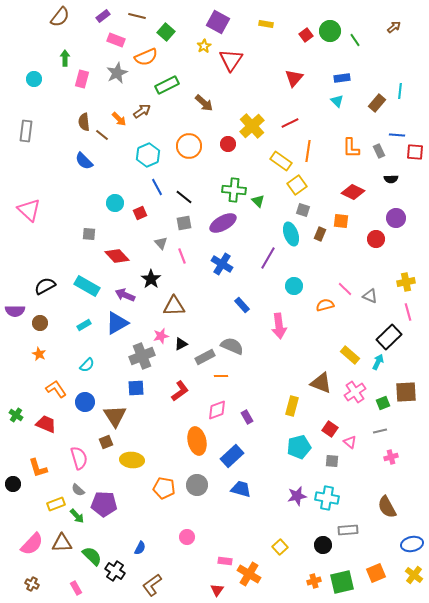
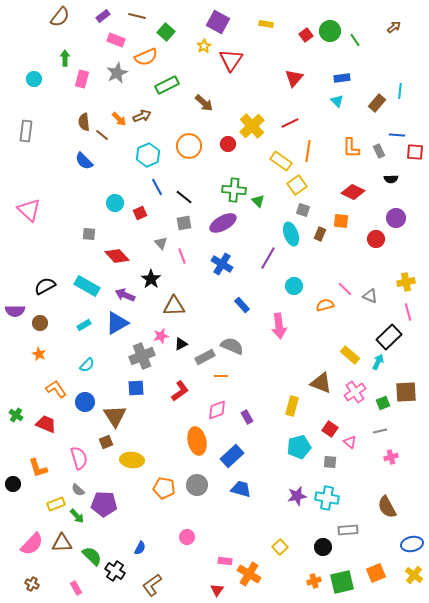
brown arrow at (142, 111): moved 5 px down; rotated 12 degrees clockwise
gray square at (332, 461): moved 2 px left, 1 px down
black circle at (323, 545): moved 2 px down
